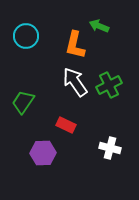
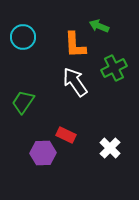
cyan circle: moved 3 px left, 1 px down
orange L-shape: rotated 16 degrees counterclockwise
green cross: moved 5 px right, 17 px up
red rectangle: moved 10 px down
white cross: rotated 30 degrees clockwise
